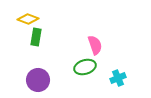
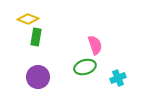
purple circle: moved 3 px up
